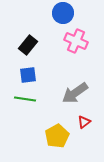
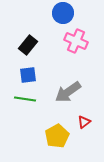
gray arrow: moved 7 px left, 1 px up
